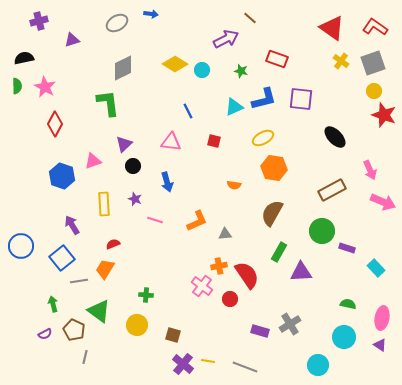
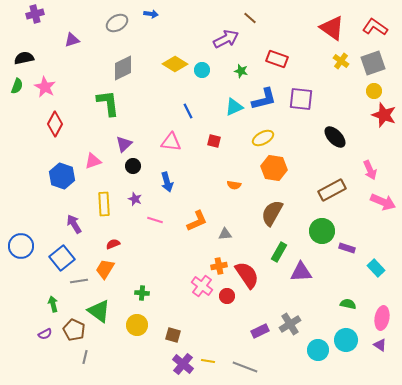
purple cross at (39, 21): moved 4 px left, 7 px up
green semicircle at (17, 86): rotated 21 degrees clockwise
purple arrow at (72, 225): moved 2 px right, 1 px up
green cross at (146, 295): moved 4 px left, 2 px up
red circle at (230, 299): moved 3 px left, 3 px up
purple rectangle at (260, 331): rotated 42 degrees counterclockwise
cyan circle at (344, 337): moved 2 px right, 3 px down
cyan circle at (318, 365): moved 15 px up
